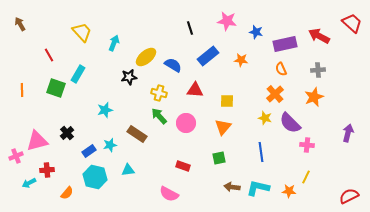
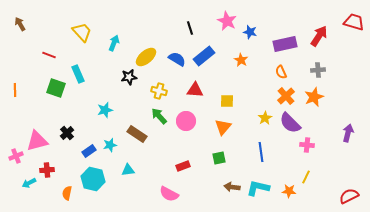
pink star at (227, 21): rotated 18 degrees clockwise
red trapezoid at (352, 23): moved 2 px right, 1 px up; rotated 25 degrees counterclockwise
blue star at (256, 32): moved 6 px left
red arrow at (319, 36): rotated 95 degrees clockwise
red line at (49, 55): rotated 40 degrees counterclockwise
blue rectangle at (208, 56): moved 4 px left
orange star at (241, 60): rotated 24 degrees clockwise
blue semicircle at (173, 65): moved 4 px right, 6 px up
orange semicircle at (281, 69): moved 3 px down
cyan rectangle at (78, 74): rotated 54 degrees counterclockwise
orange line at (22, 90): moved 7 px left
yellow cross at (159, 93): moved 2 px up
orange cross at (275, 94): moved 11 px right, 2 px down
yellow star at (265, 118): rotated 24 degrees clockwise
pink circle at (186, 123): moved 2 px up
red rectangle at (183, 166): rotated 40 degrees counterclockwise
cyan hexagon at (95, 177): moved 2 px left, 2 px down
orange semicircle at (67, 193): rotated 152 degrees clockwise
